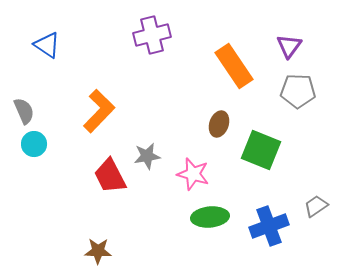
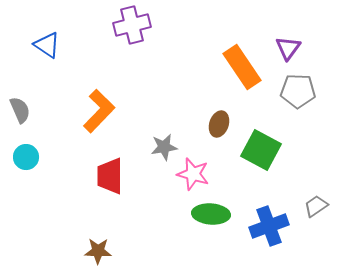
purple cross: moved 20 px left, 10 px up
purple triangle: moved 1 px left, 2 px down
orange rectangle: moved 8 px right, 1 px down
gray semicircle: moved 4 px left, 1 px up
cyan circle: moved 8 px left, 13 px down
green square: rotated 6 degrees clockwise
gray star: moved 17 px right, 9 px up
red trapezoid: rotated 27 degrees clockwise
green ellipse: moved 1 px right, 3 px up; rotated 9 degrees clockwise
